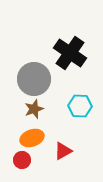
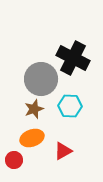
black cross: moved 3 px right, 5 px down; rotated 8 degrees counterclockwise
gray circle: moved 7 px right
cyan hexagon: moved 10 px left
red circle: moved 8 px left
